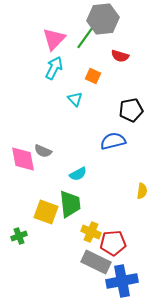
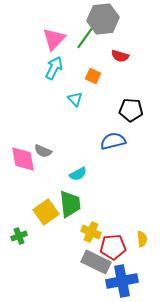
black pentagon: rotated 15 degrees clockwise
yellow semicircle: moved 48 px down; rotated 14 degrees counterclockwise
yellow square: rotated 35 degrees clockwise
red pentagon: moved 4 px down
